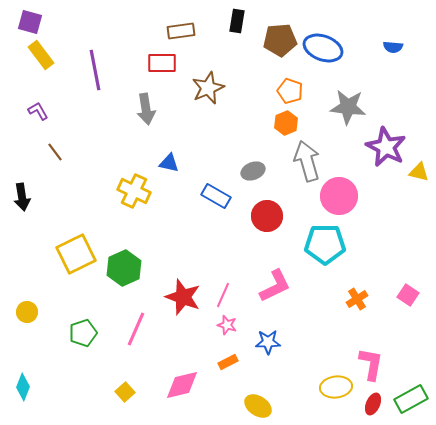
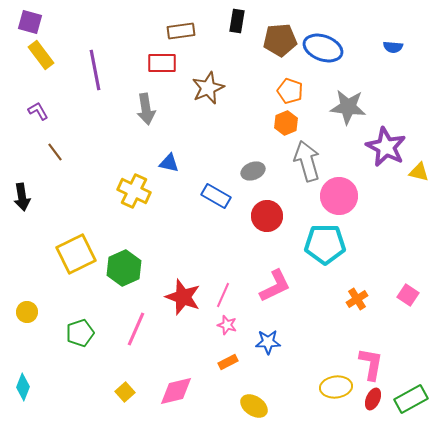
green pentagon at (83, 333): moved 3 px left
pink diamond at (182, 385): moved 6 px left, 6 px down
red ellipse at (373, 404): moved 5 px up
yellow ellipse at (258, 406): moved 4 px left
